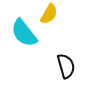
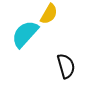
cyan semicircle: moved 1 px right, 1 px down; rotated 80 degrees clockwise
